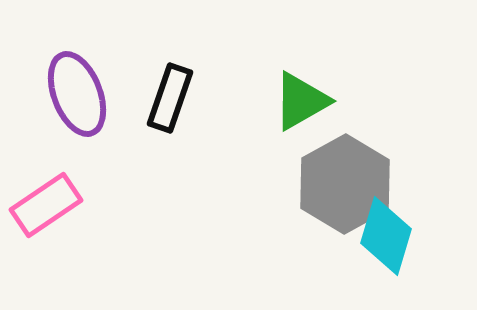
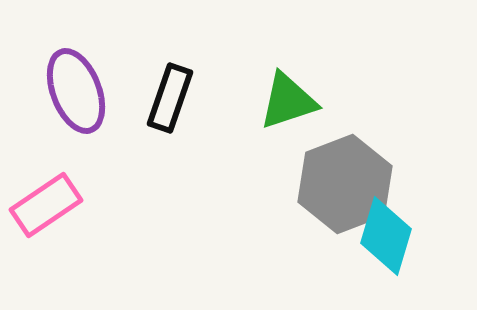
purple ellipse: moved 1 px left, 3 px up
green triangle: moved 13 px left; rotated 12 degrees clockwise
gray hexagon: rotated 8 degrees clockwise
